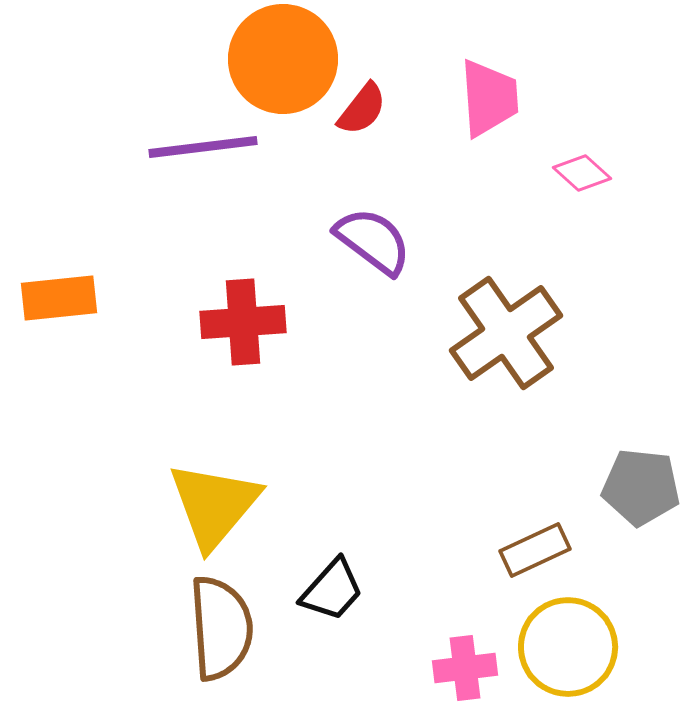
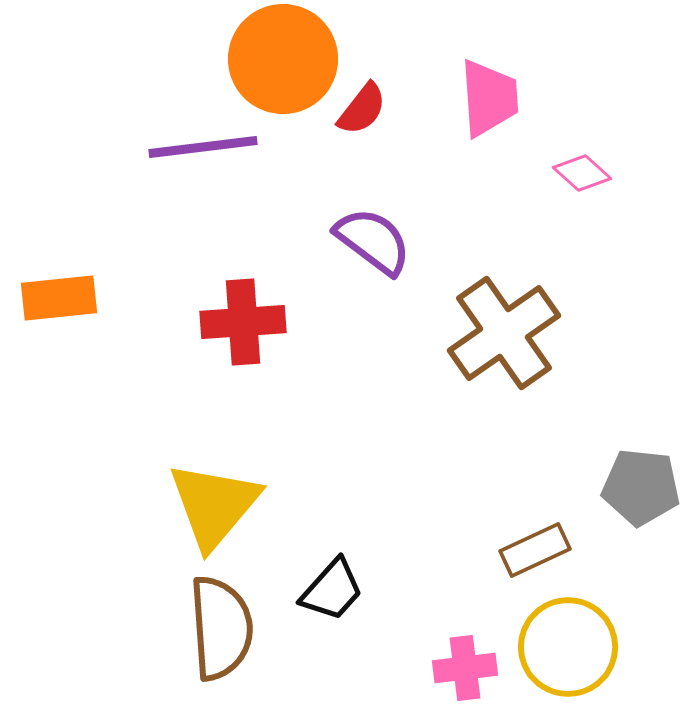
brown cross: moved 2 px left
